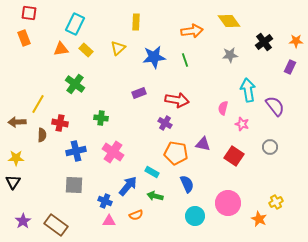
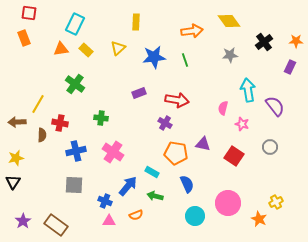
yellow star at (16, 158): rotated 14 degrees counterclockwise
